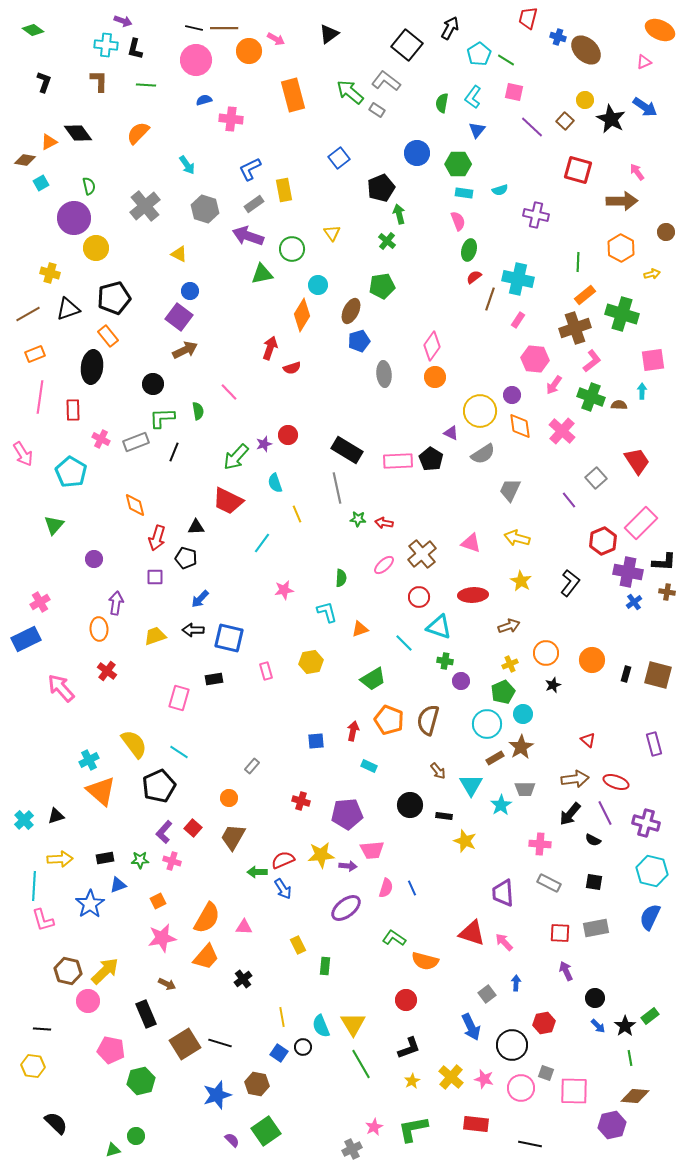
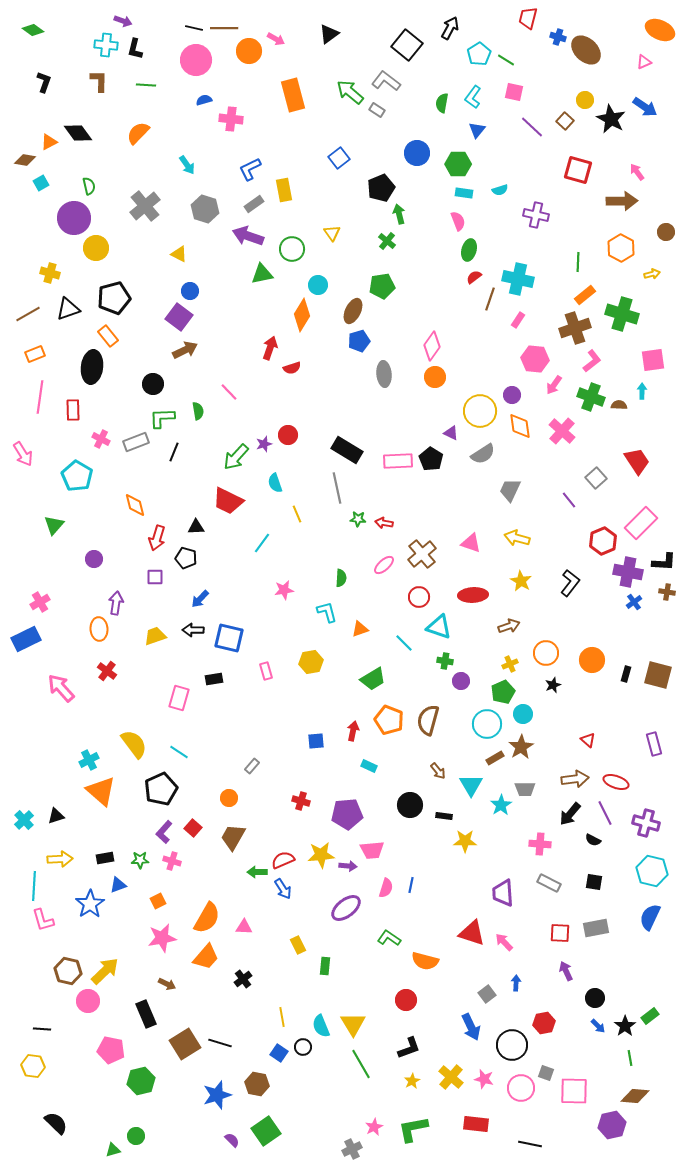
brown ellipse at (351, 311): moved 2 px right
cyan pentagon at (71, 472): moved 6 px right, 4 px down
black pentagon at (159, 786): moved 2 px right, 3 px down
yellow star at (465, 841): rotated 20 degrees counterclockwise
blue line at (412, 888): moved 1 px left, 3 px up; rotated 35 degrees clockwise
green L-shape at (394, 938): moved 5 px left
